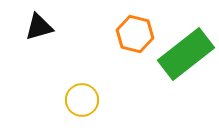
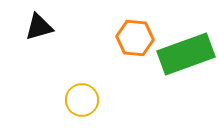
orange hexagon: moved 4 px down; rotated 9 degrees counterclockwise
green rectangle: rotated 18 degrees clockwise
